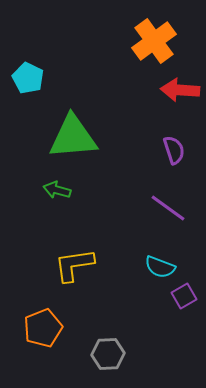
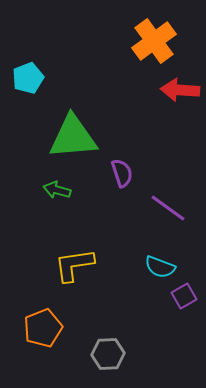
cyan pentagon: rotated 24 degrees clockwise
purple semicircle: moved 52 px left, 23 px down
